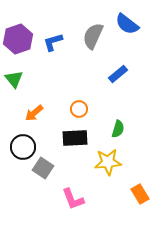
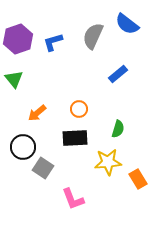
orange arrow: moved 3 px right
orange rectangle: moved 2 px left, 15 px up
